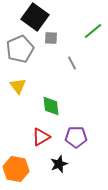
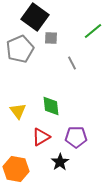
yellow triangle: moved 25 px down
black star: moved 1 px right, 2 px up; rotated 12 degrees counterclockwise
